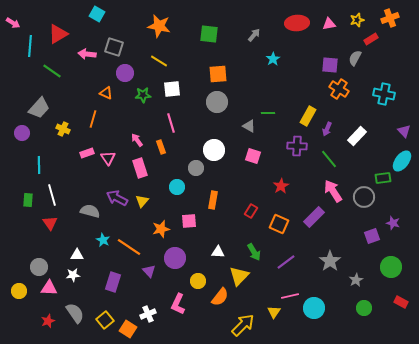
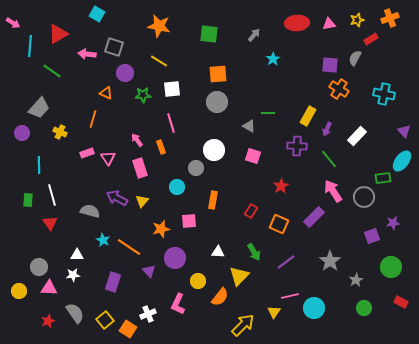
yellow cross at (63, 129): moved 3 px left, 3 px down
purple star at (393, 223): rotated 24 degrees counterclockwise
